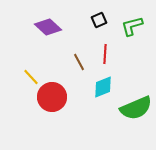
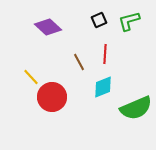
green L-shape: moved 3 px left, 5 px up
